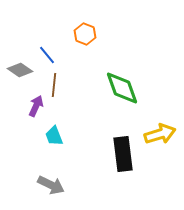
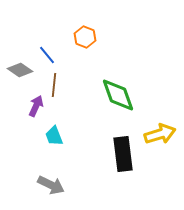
orange hexagon: moved 3 px down
green diamond: moved 4 px left, 7 px down
